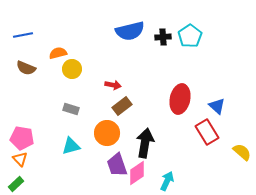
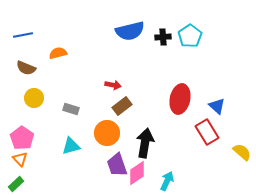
yellow circle: moved 38 px left, 29 px down
pink pentagon: rotated 25 degrees clockwise
